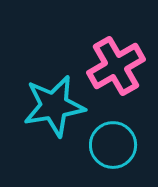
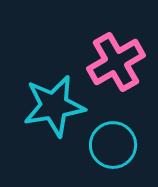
pink cross: moved 4 px up
